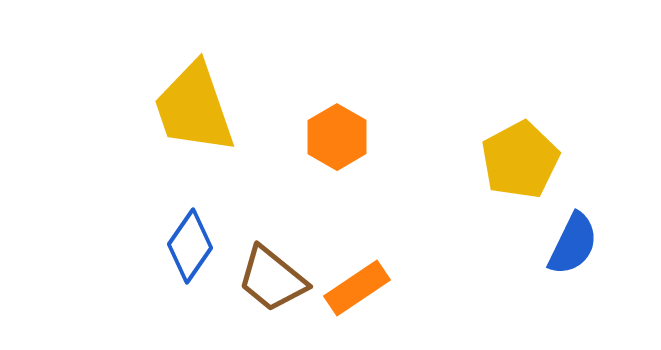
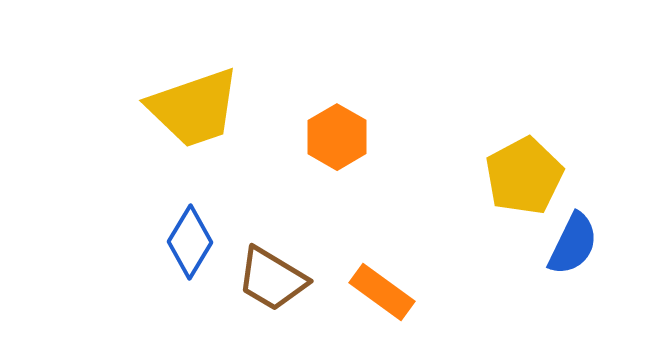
yellow trapezoid: rotated 90 degrees counterclockwise
yellow pentagon: moved 4 px right, 16 px down
blue diamond: moved 4 px up; rotated 4 degrees counterclockwise
brown trapezoid: rotated 8 degrees counterclockwise
orange rectangle: moved 25 px right, 4 px down; rotated 70 degrees clockwise
